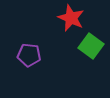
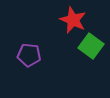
red star: moved 2 px right, 2 px down
